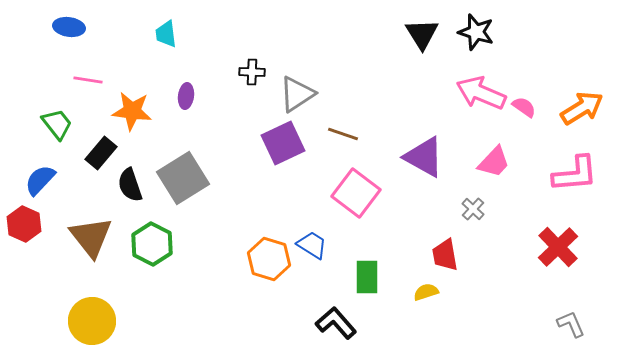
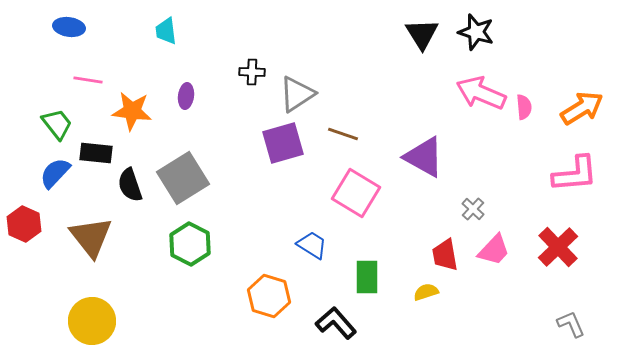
cyan trapezoid: moved 3 px up
pink semicircle: rotated 50 degrees clockwise
purple square: rotated 9 degrees clockwise
black rectangle: moved 5 px left; rotated 56 degrees clockwise
pink trapezoid: moved 88 px down
blue semicircle: moved 15 px right, 7 px up
pink square: rotated 6 degrees counterclockwise
green hexagon: moved 38 px right
orange hexagon: moved 37 px down
